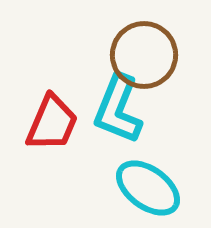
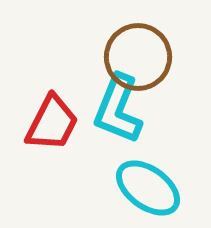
brown circle: moved 6 px left, 2 px down
red trapezoid: rotated 4 degrees clockwise
